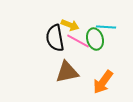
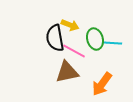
cyan line: moved 6 px right, 16 px down
pink line: moved 4 px left, 10 px down
orange arrow: moved 1 px left, 2 px down
